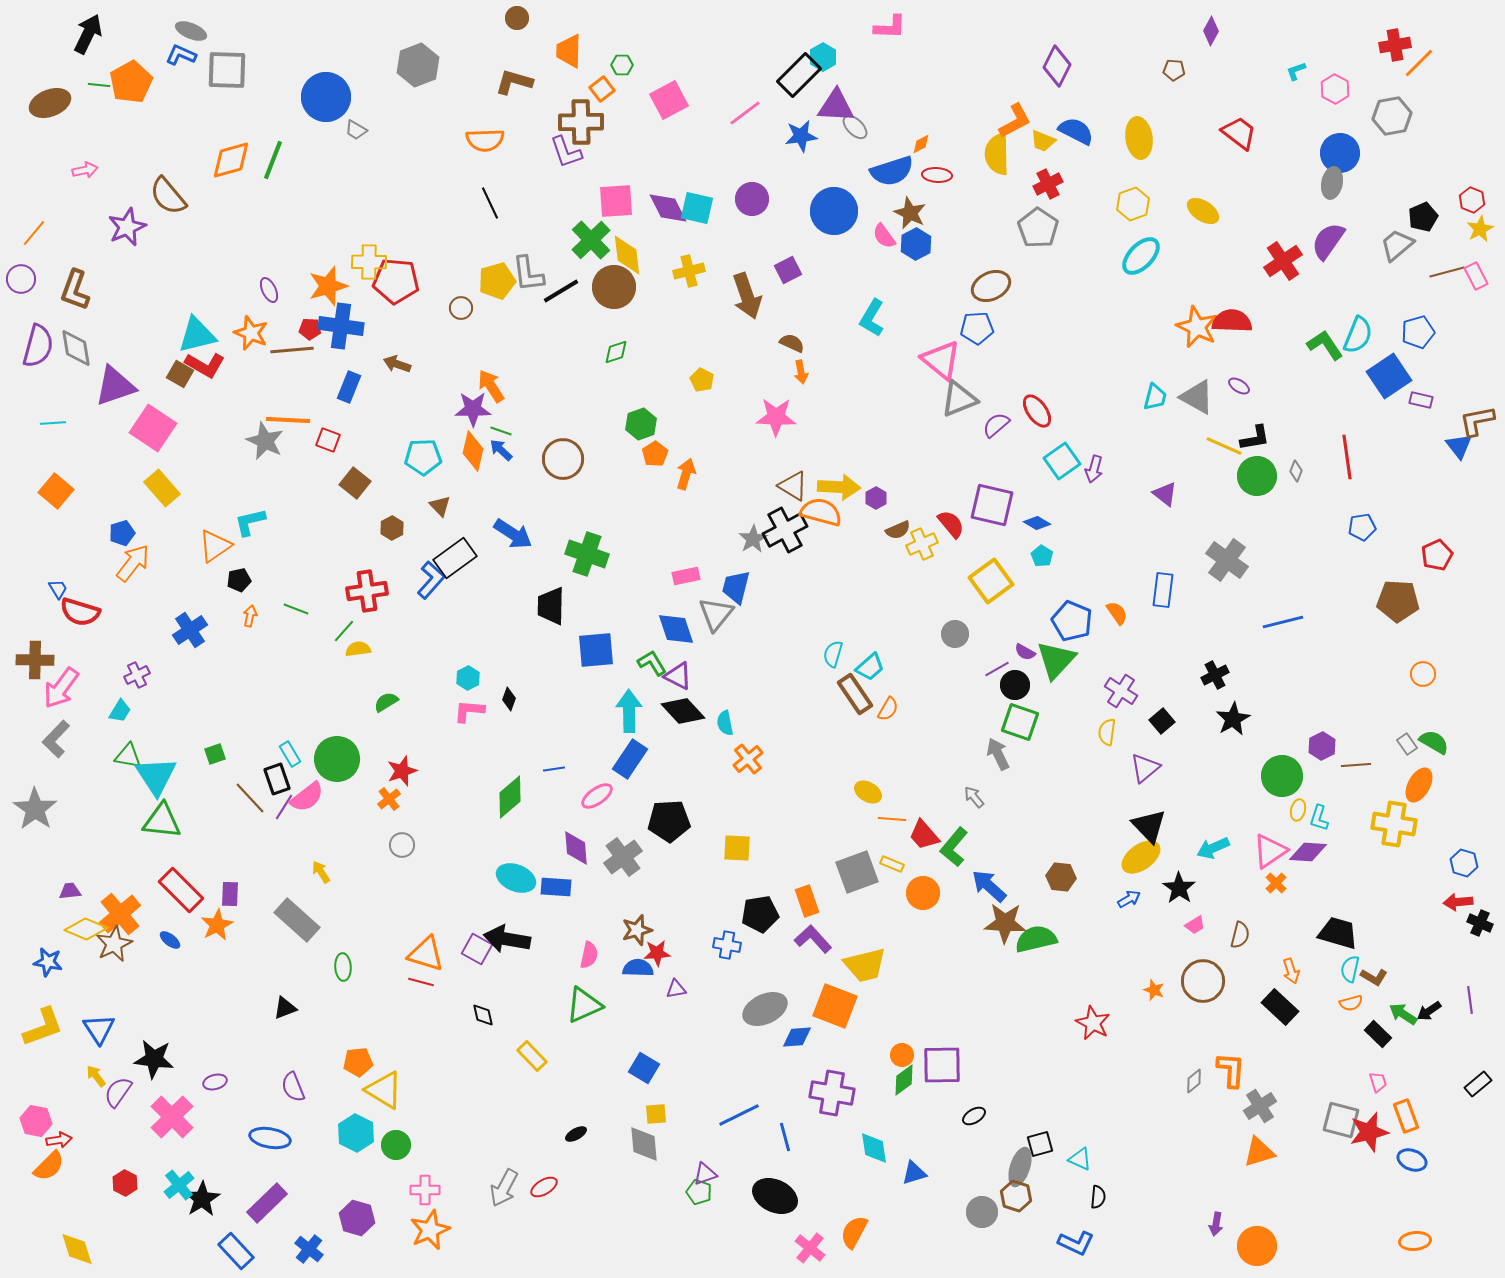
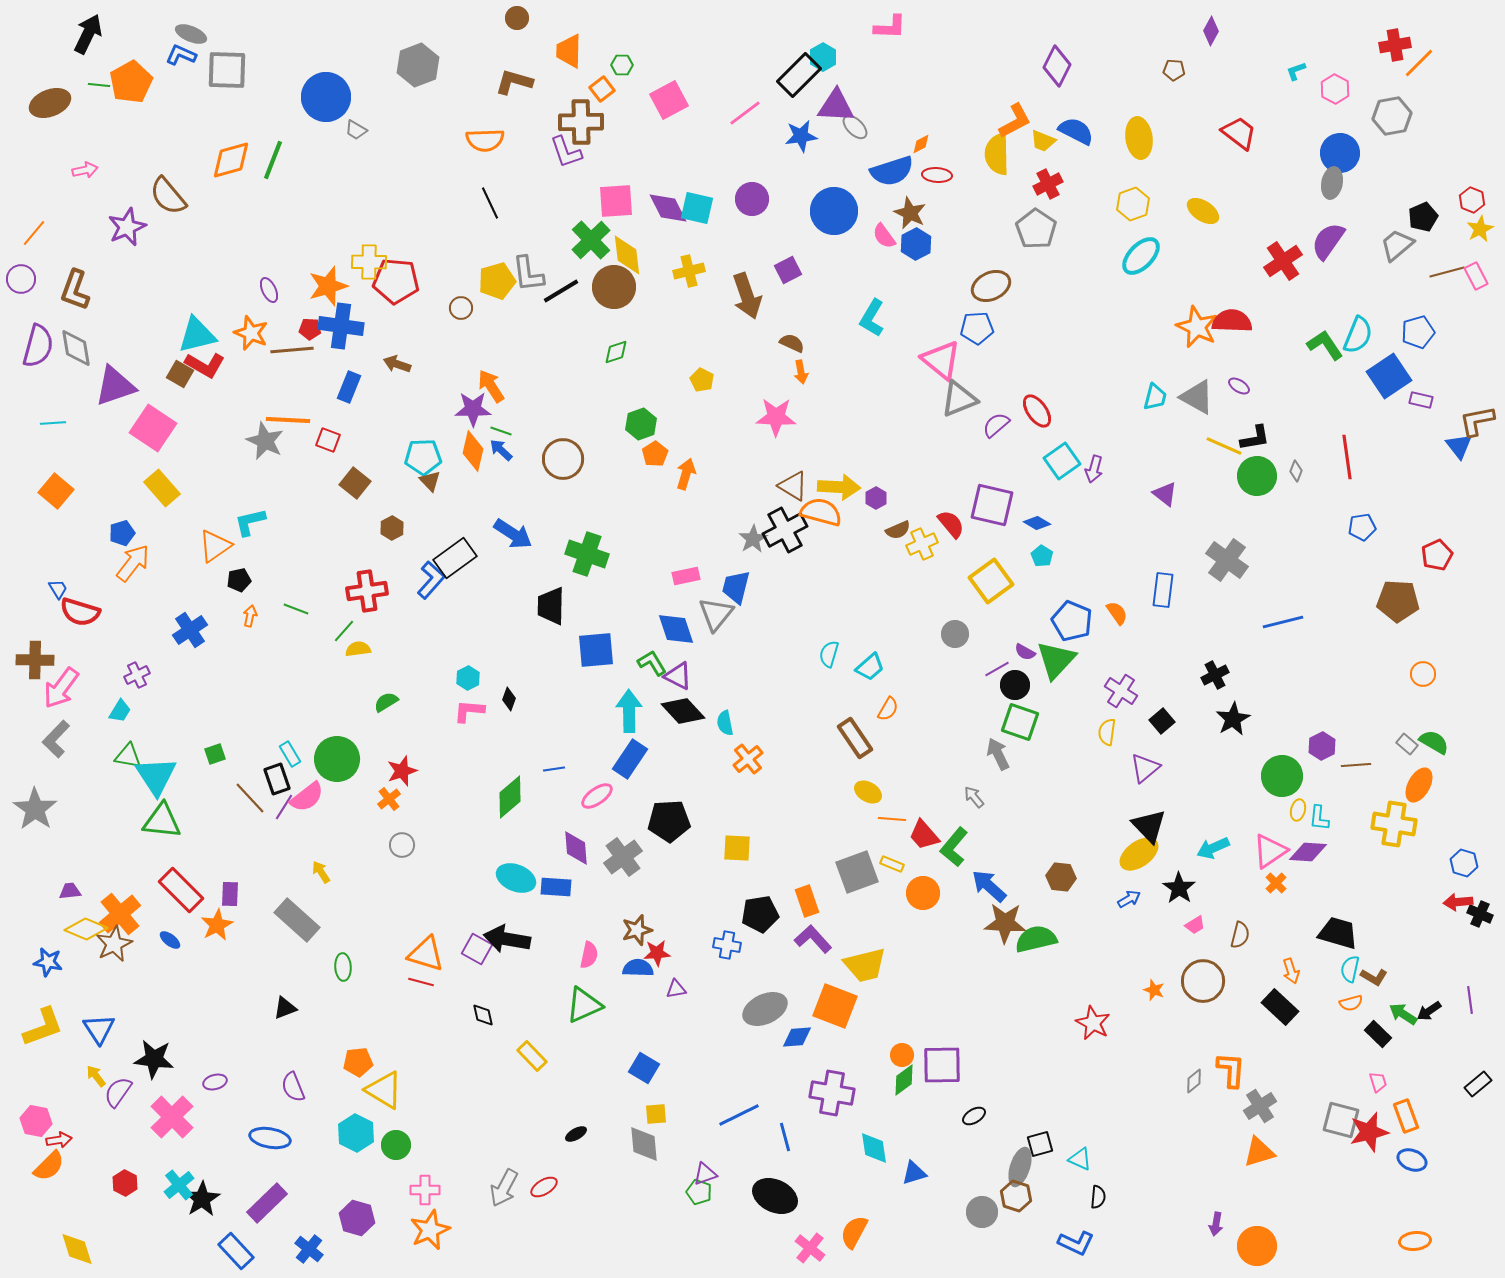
gray ellipse at (191, 31): moved 3 px down
gray pentagon at (1038, 228): moved 2 px left, 1 px down
brown triangle at (440, 506): moved 10 px left, 25 px up
cyan semicircle at (833, 654): moved 4 px left
brown rectangle at (855, 694): moved 44 px down
gray rectangle at (1407, 744): rotated 15 degrees counterclockwise
cyan L-shape at (1319, 818): rotated 12 degrees counterclockwise
yellow ellipse at (1141, 857): moved 2 px left, 3 px up
black cross at (1480, 923): moved 9 px up
